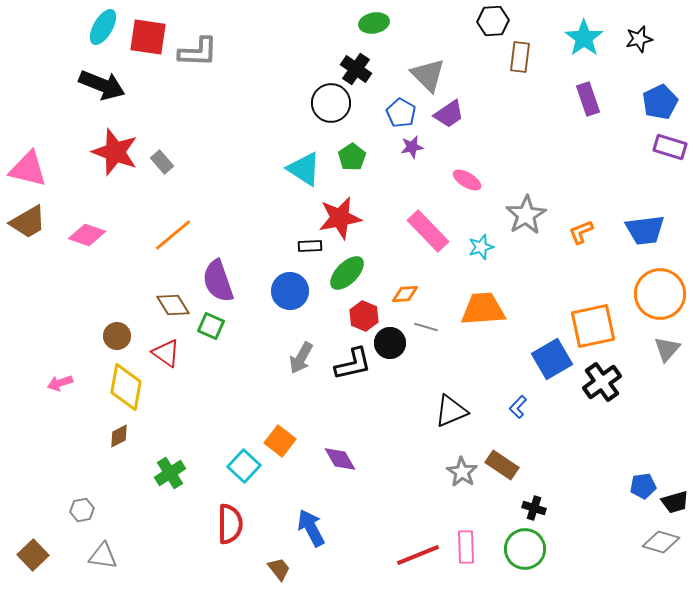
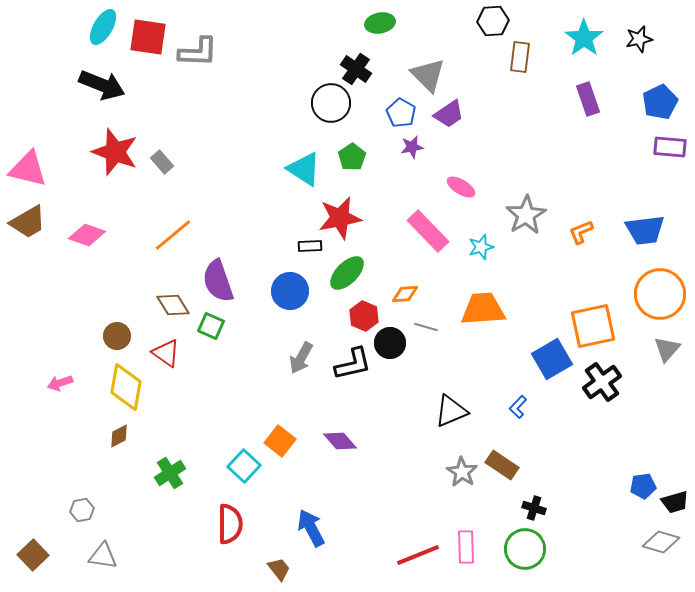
green ellipse at (374, 23): moved 6 px right
purple rectangle at (670, 147): rotated 12 degrees counterclockwise
pink ellipse at (467, 180): moved 6 px left, 7 px down
purple diamond at (340, 459): moved 18 px up; rotated 12 degrees counterclockwise
